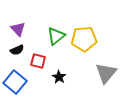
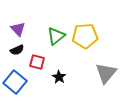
yellow pentagon: moved 1 px right, 3 px up
red square: moved 1 px left, 1 px down
